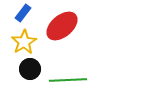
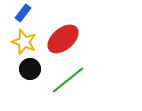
red ellipse: moved 1 px right, 13 px down
yellow star: rotated 20 degrees counterclockwise
green line: rotated 36 degrees counterclockwise
